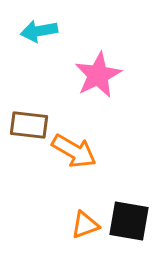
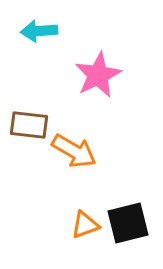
cyan arrow: rotated 6 degrees clockwise
black square: moved 1 px left, 2 px down; rotated 24 degrees counterclockwise
